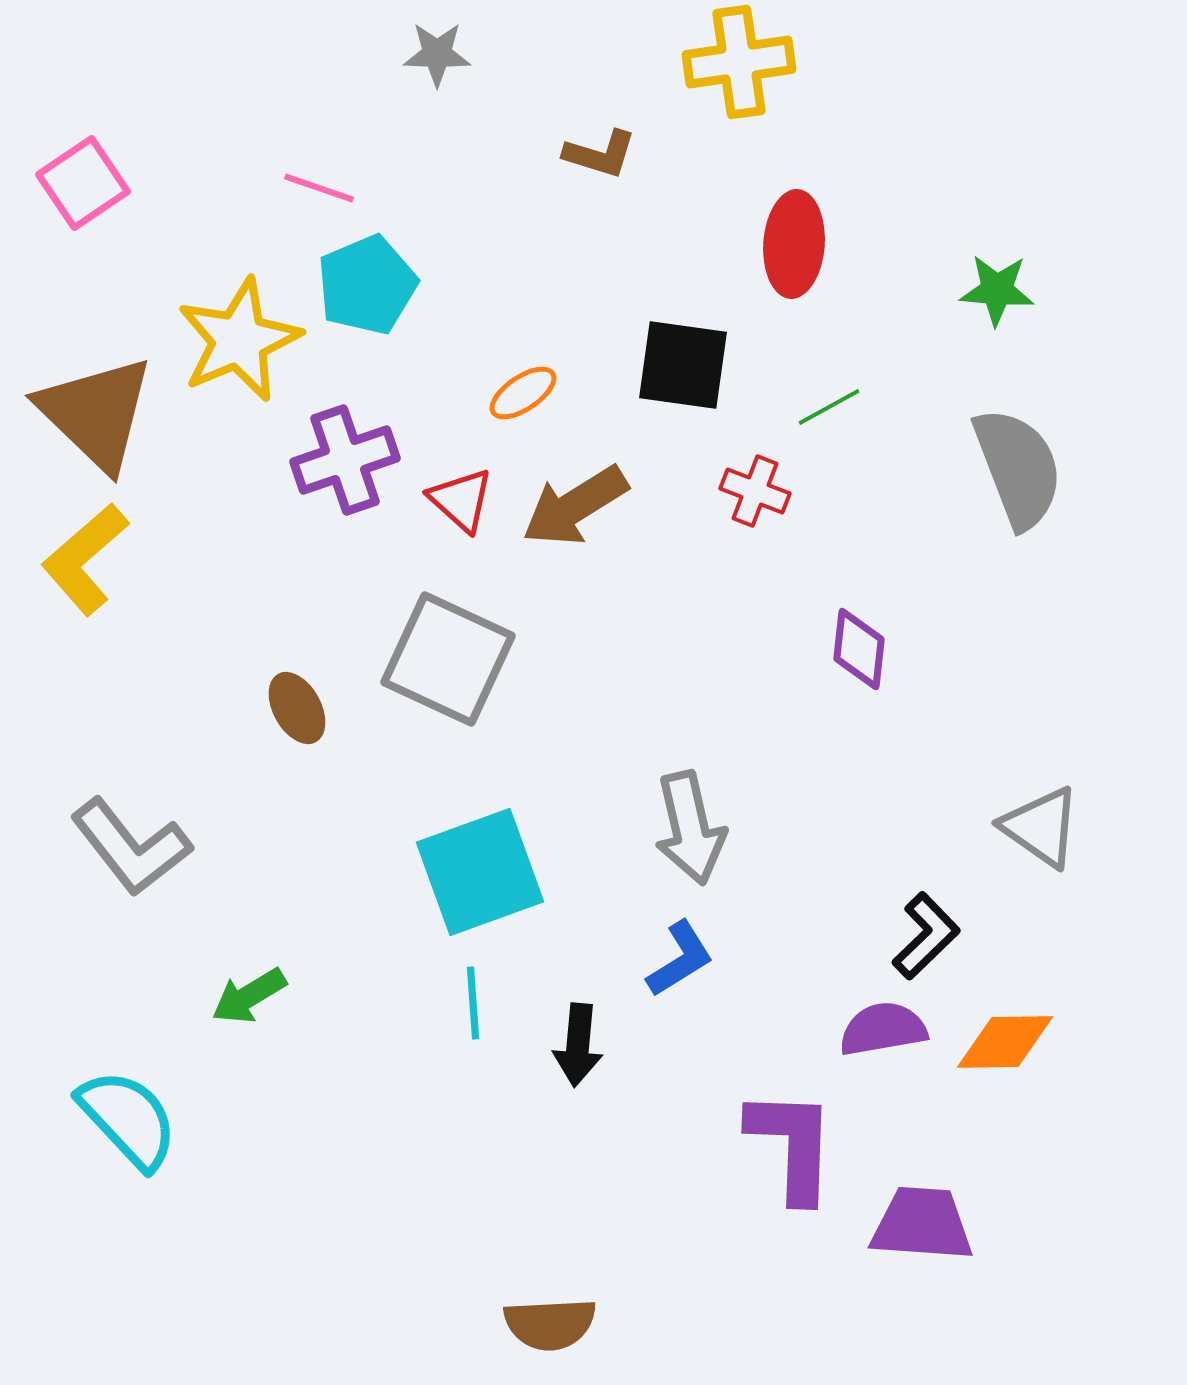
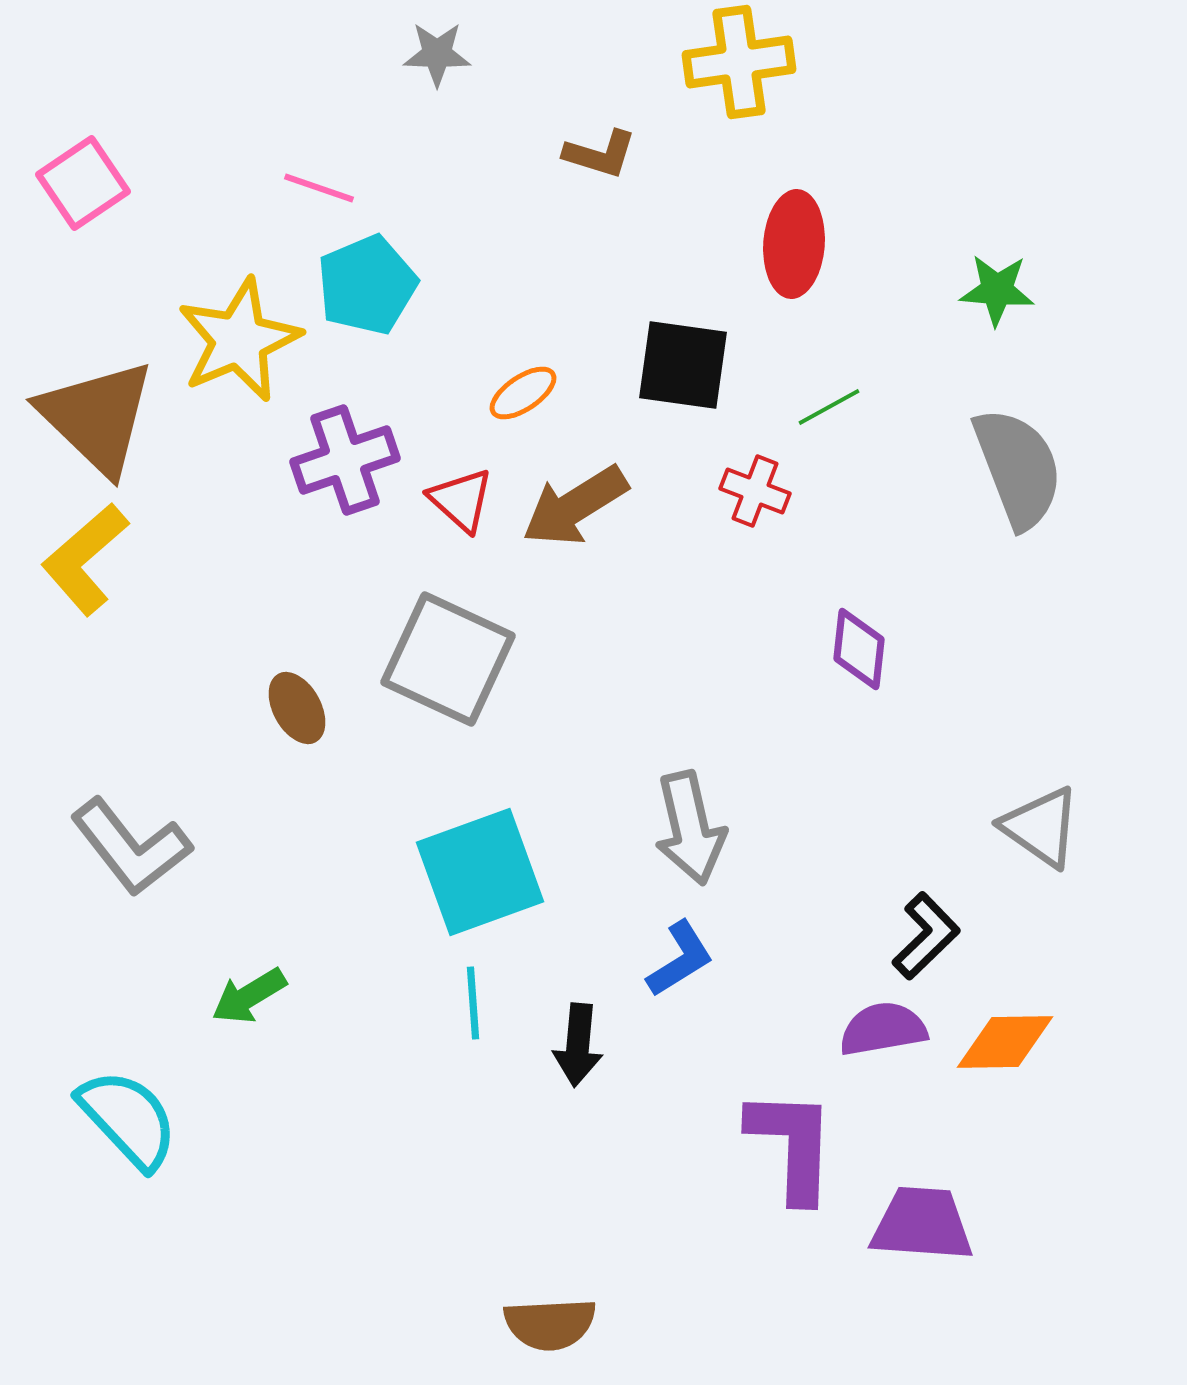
brown triangle: moved 1 px right, 4 px down
